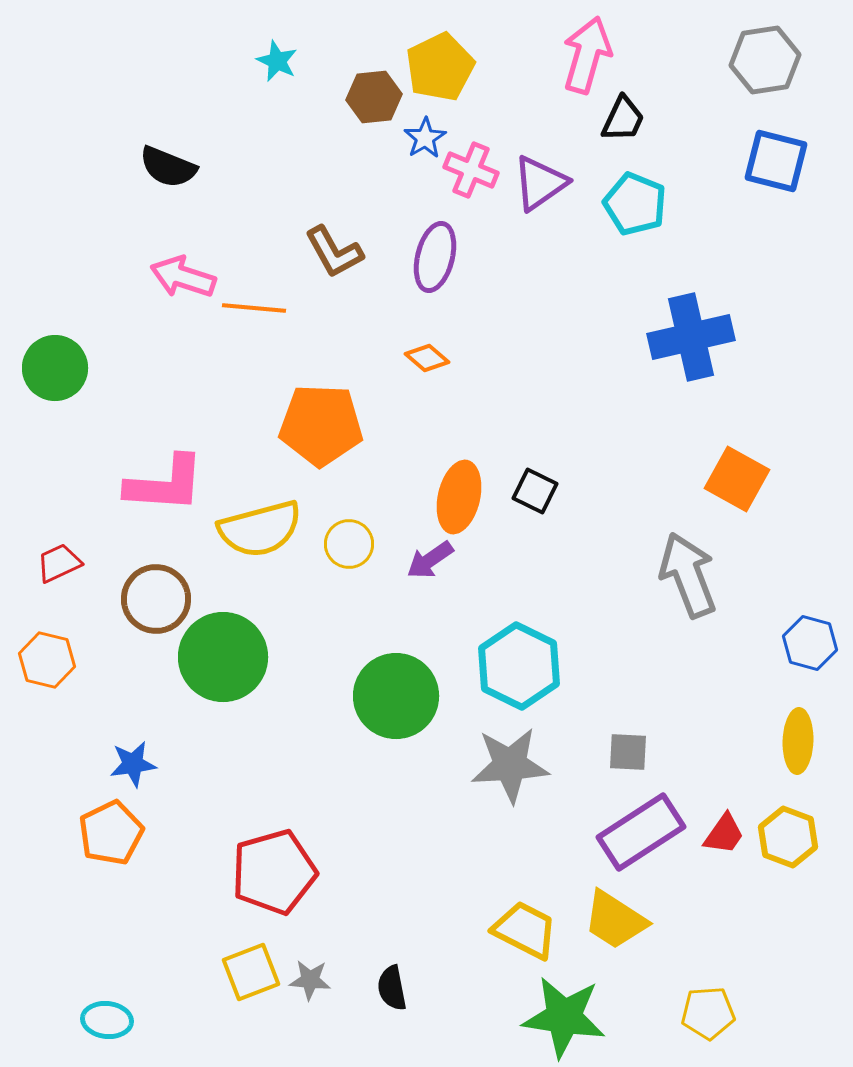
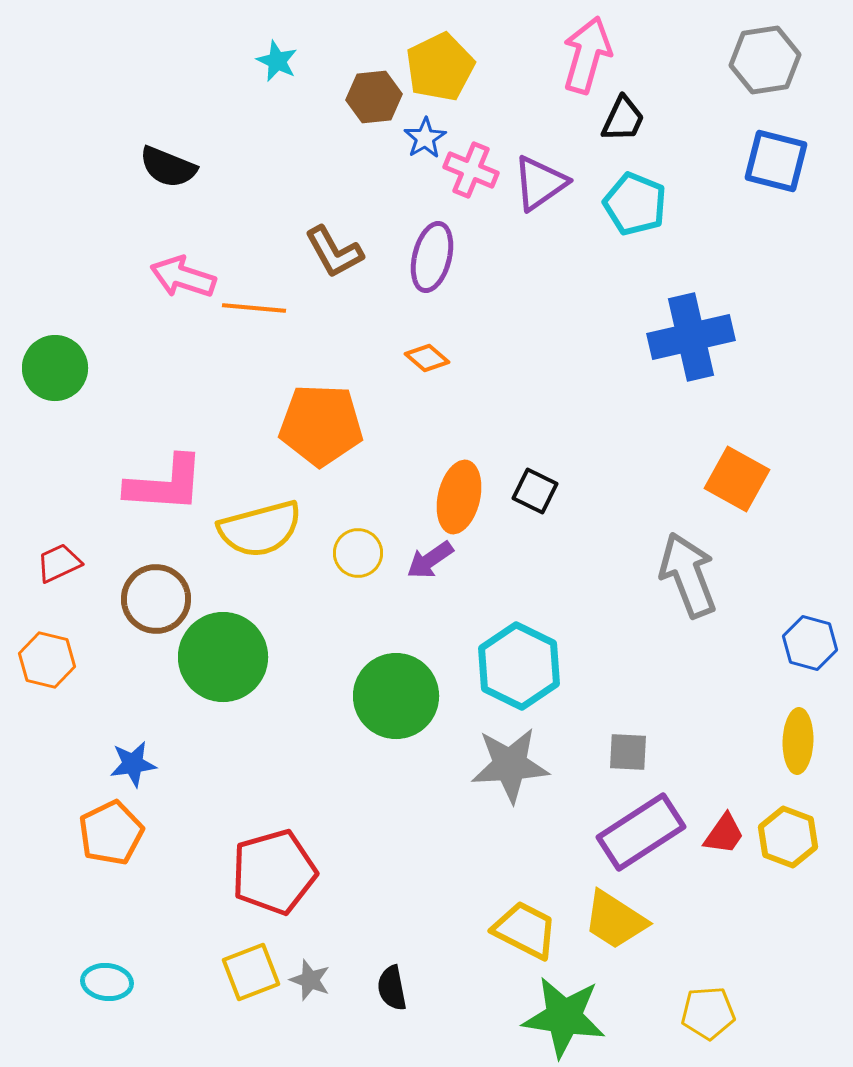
purple ellipse at (435, 257): moved 3 px left
yellow circle at (349, 544): moved 9 px right, 9 px down
gray star at (310, 980): rotated 15 degrees clockwise
cyan ellipse at (107, 1020): moved 38 px up
